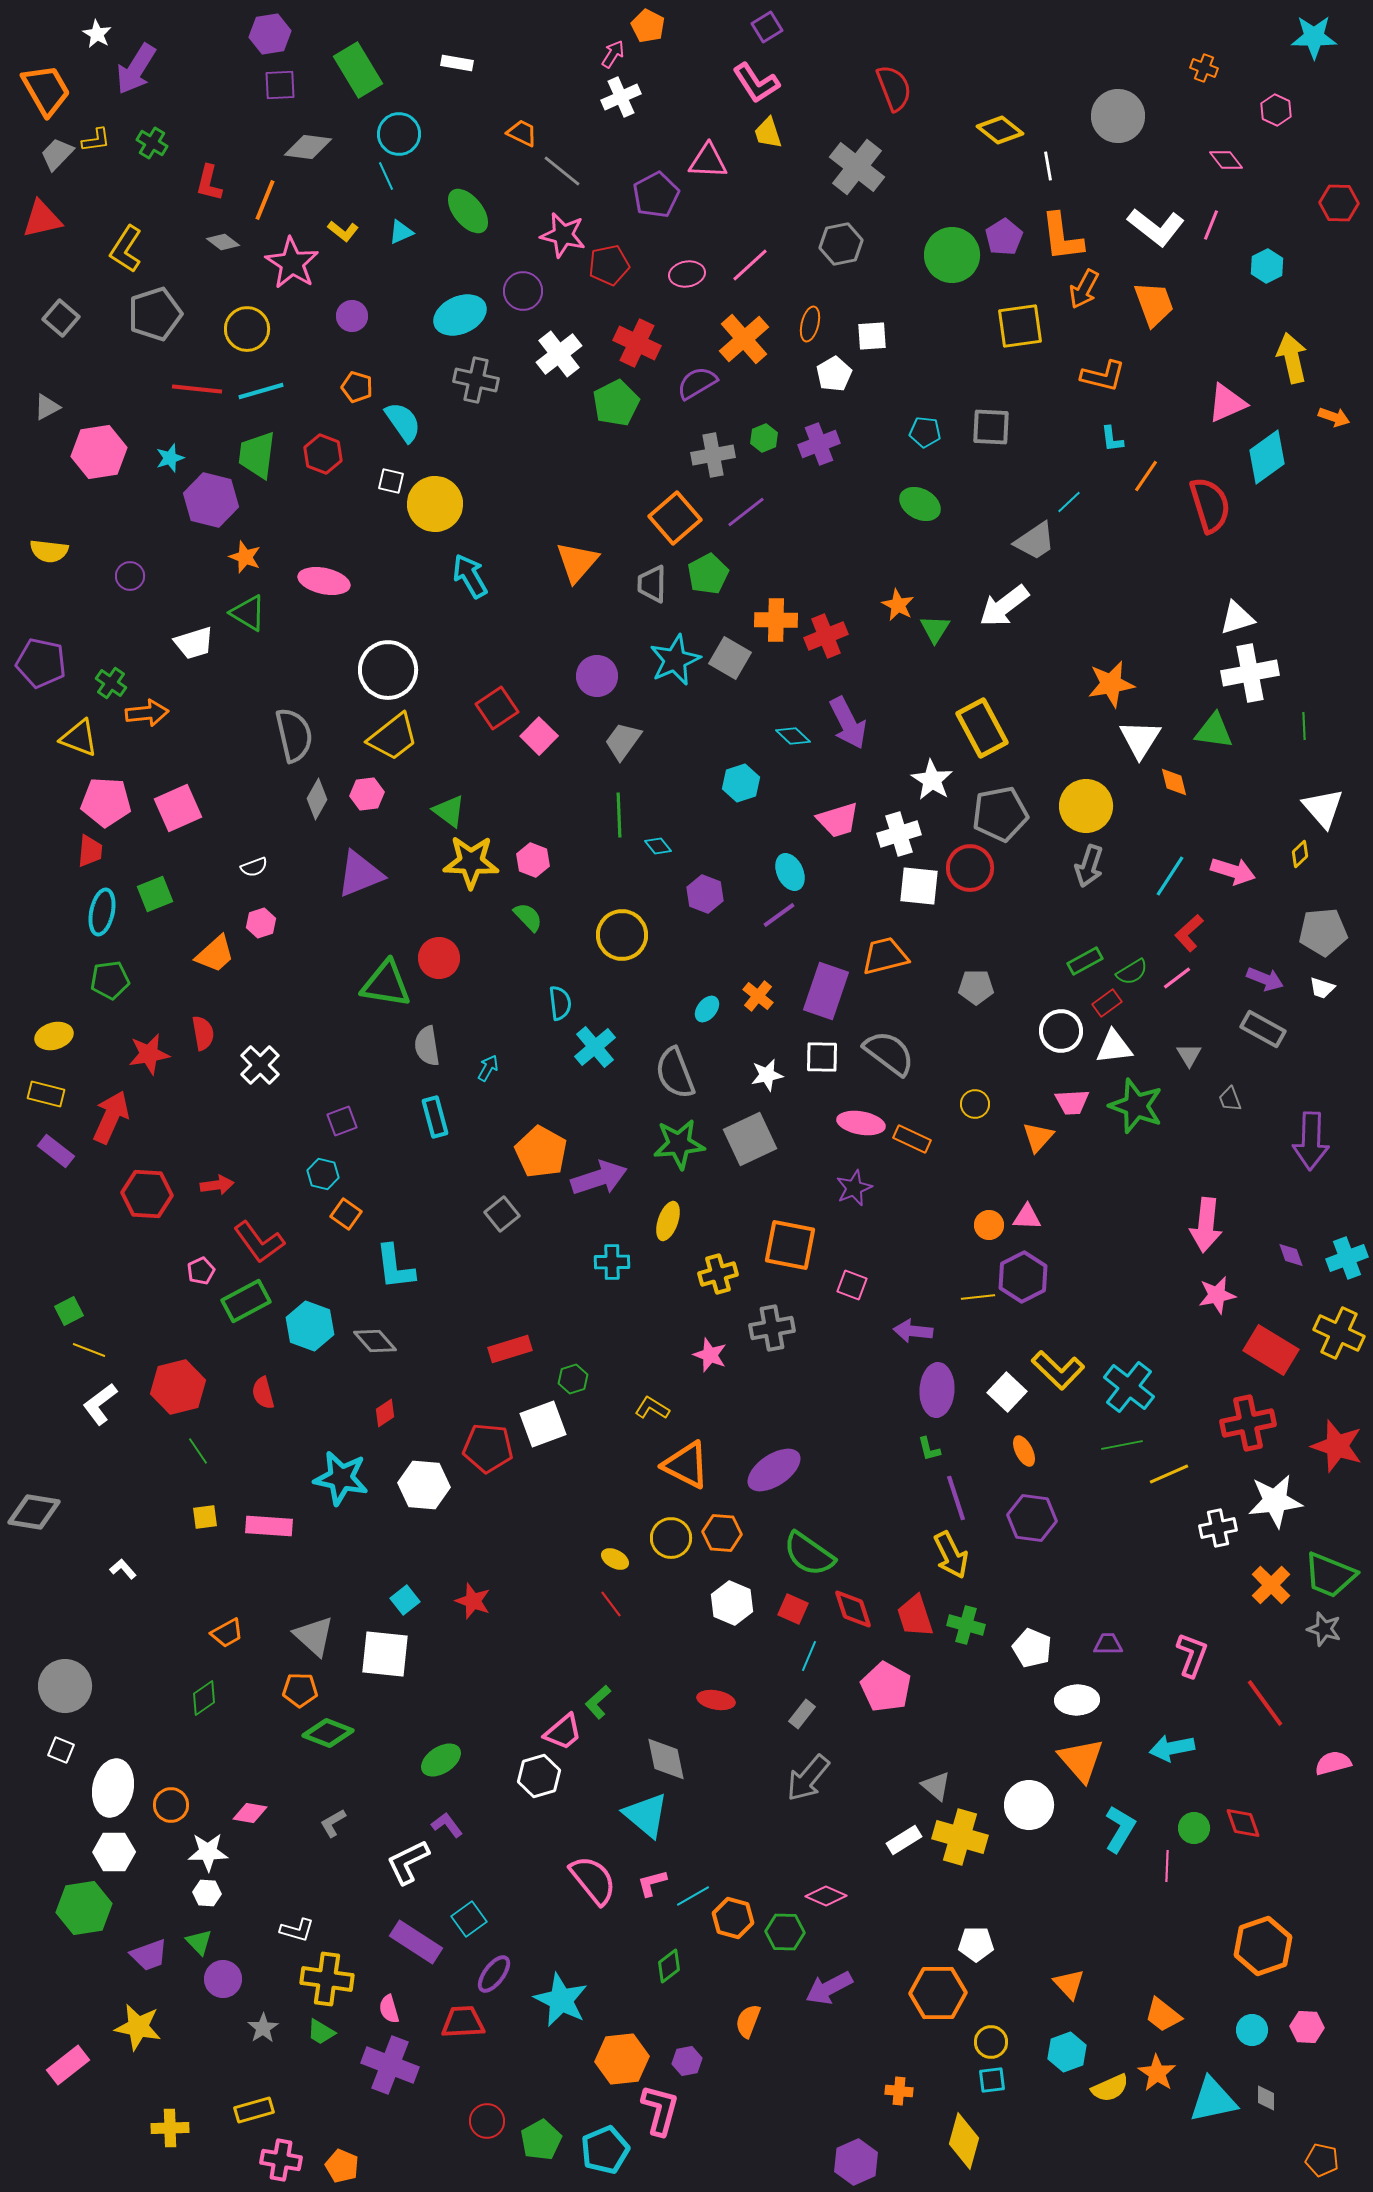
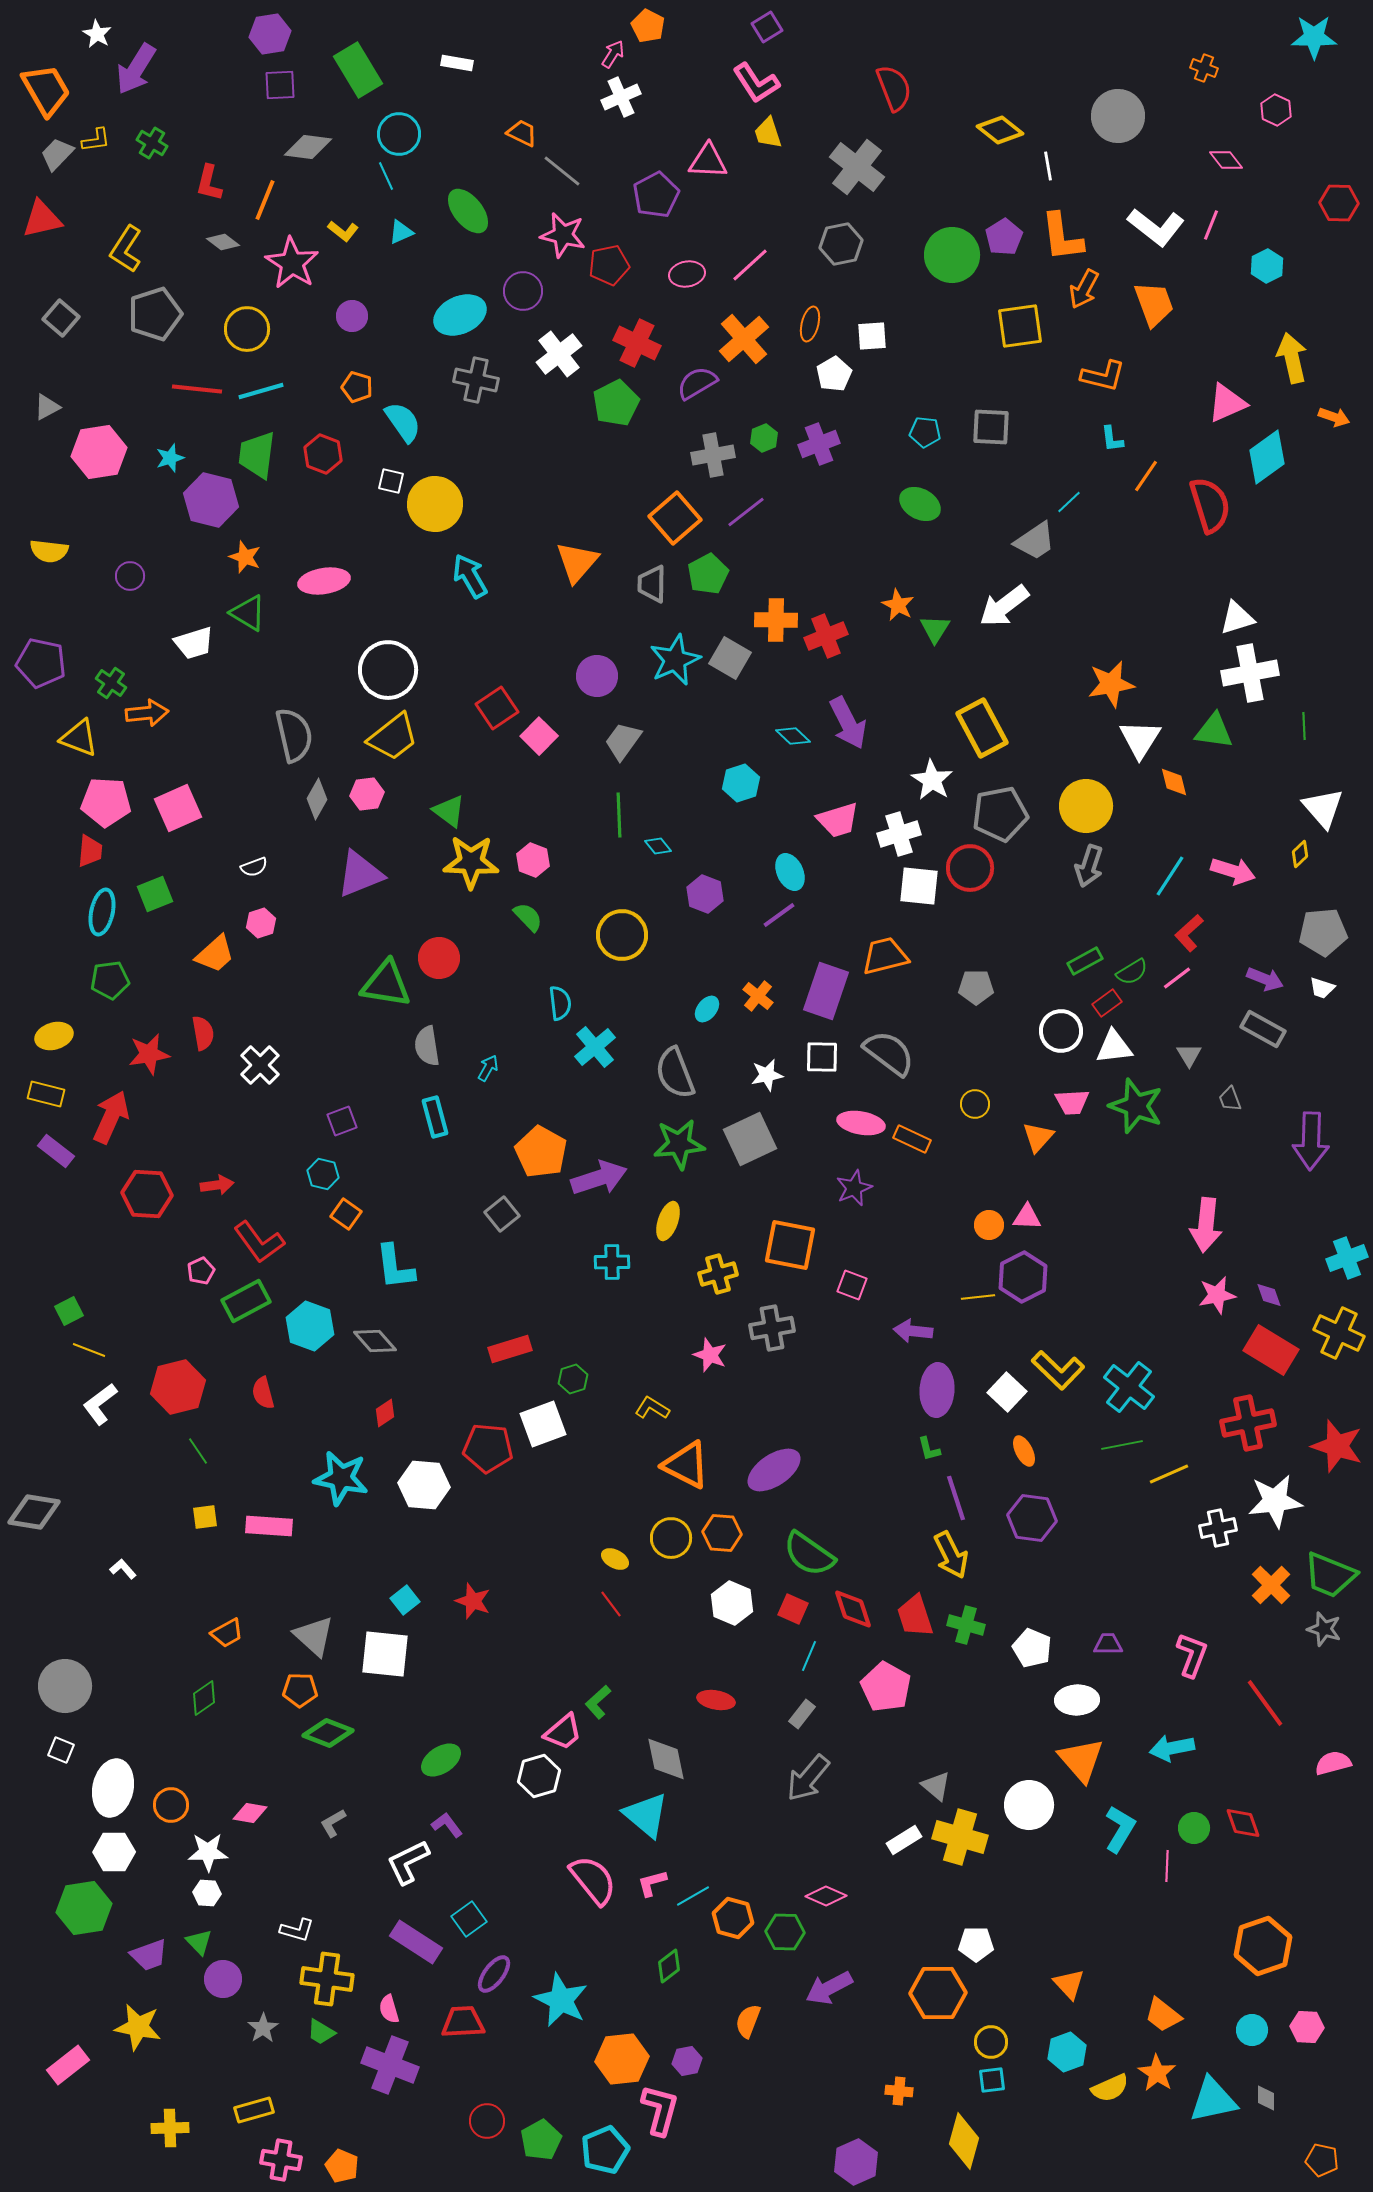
pink ellipse at (324, 581): rotated 21 degrees counterclockwise
purple diamond at (1291, 1255): moved 22 px left, 40 px down
